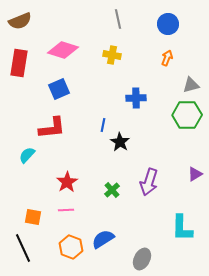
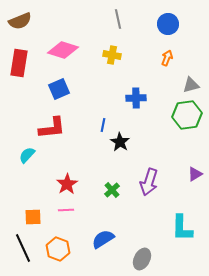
green hexagon: rotated 8 degrees counterclockwise
red star: moved 2 px down
orange square: rotated 12 degrees counterclockwise
orange hexagon: moved 13 px left, 2 px down
